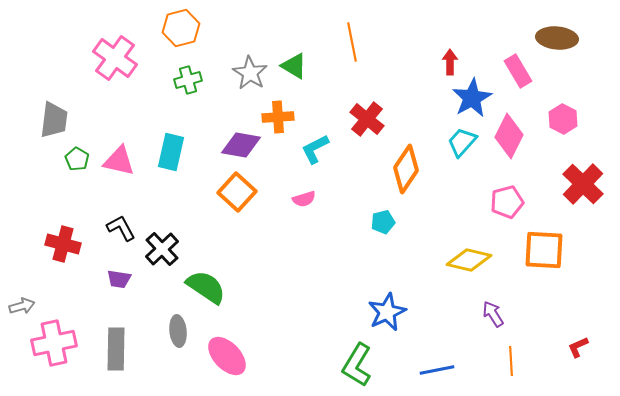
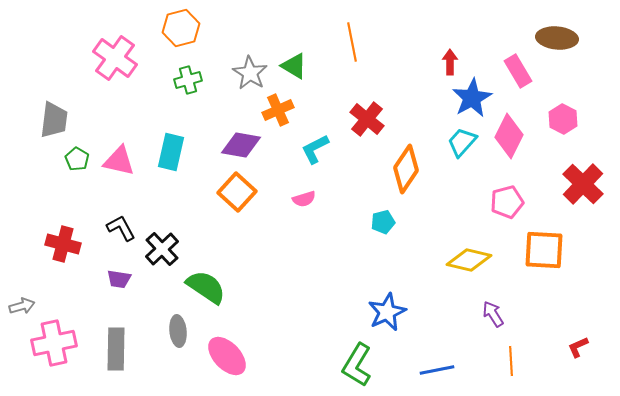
orange cross at (278, 117): moved 7 px up; rotated 20 degrees counterclockwise
